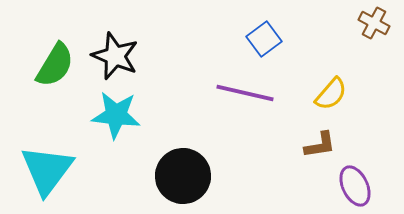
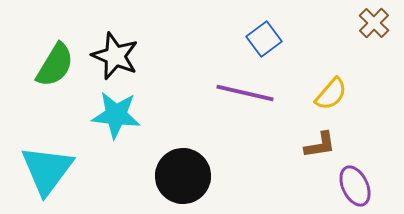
brown cross: rotated 16 degrees clockwise
